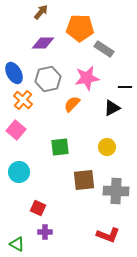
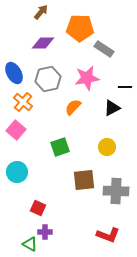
orange cross: moved 2 px down
orange semicircle: moved 1 px right, 3 px down
green square: rotated 12 degrees counterclockwise
cyan circle: moved 2 px left
green triangle: moved 13 px right
